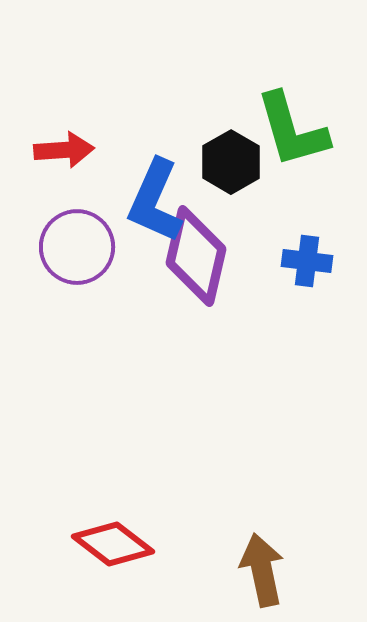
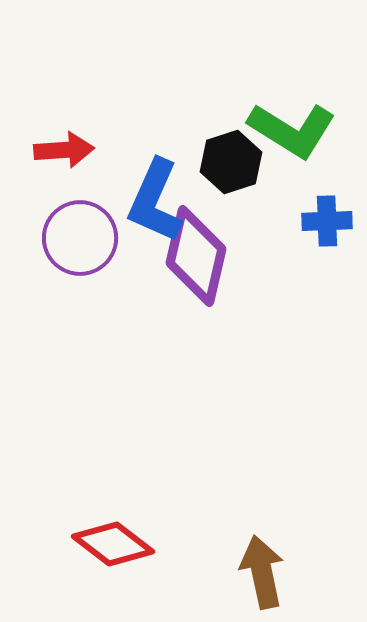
green L-shape: rotated 42 degrees counterclockwise
black hexagon: rotated 12 degrees clockwise
purple circle: moved 3 px right, 9 px up
blue cross: moved 20 px right, 40 px up; rotated 9 degrees counterclockwise
brown arrow: moved 2 px down
